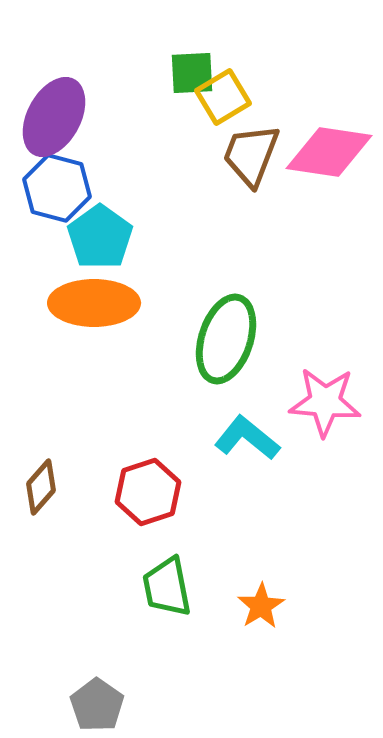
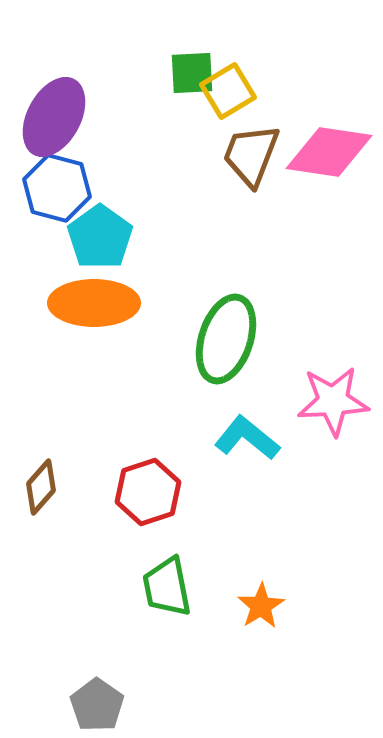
yellow square: moved 5 px right, 6 px up
pink star: moved 8 px right, 1 px up; rotated 8 degrees counterclockwise
